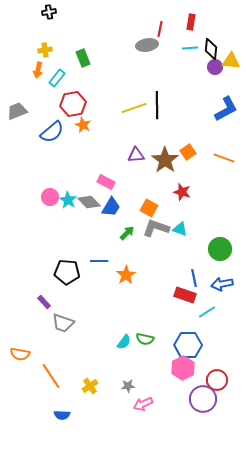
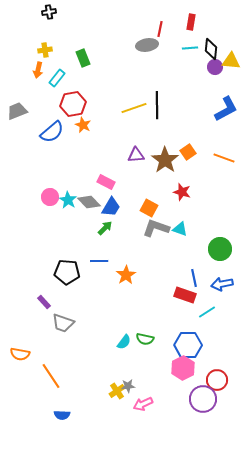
green arrow at (127, 233): moved 22 px left, 5 px up
yellow cross at (90, 386): moved 27 px right, 5 px down
